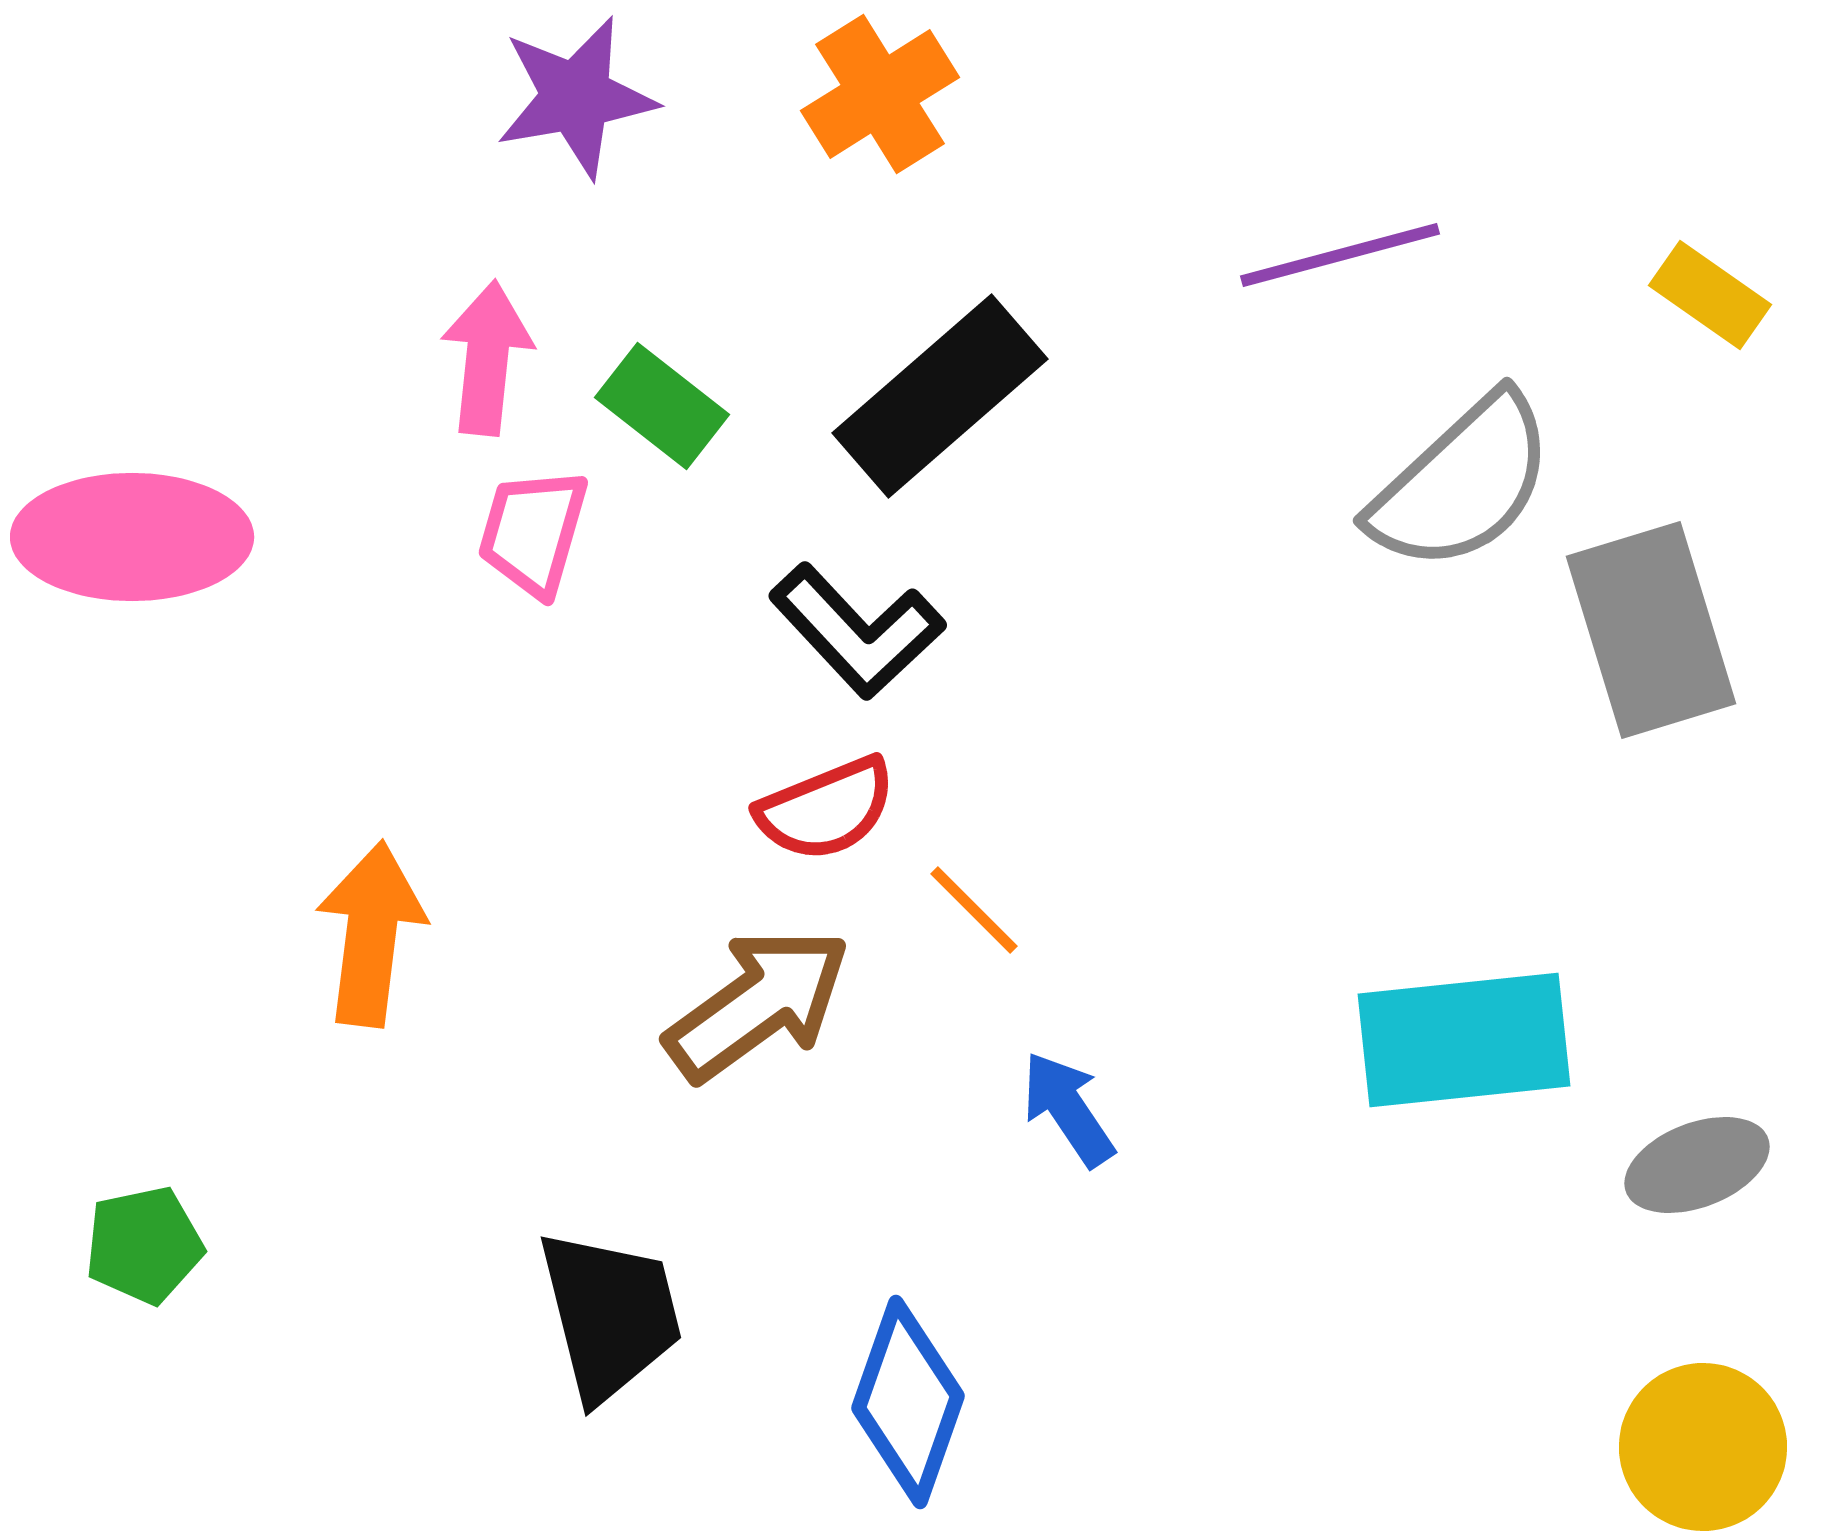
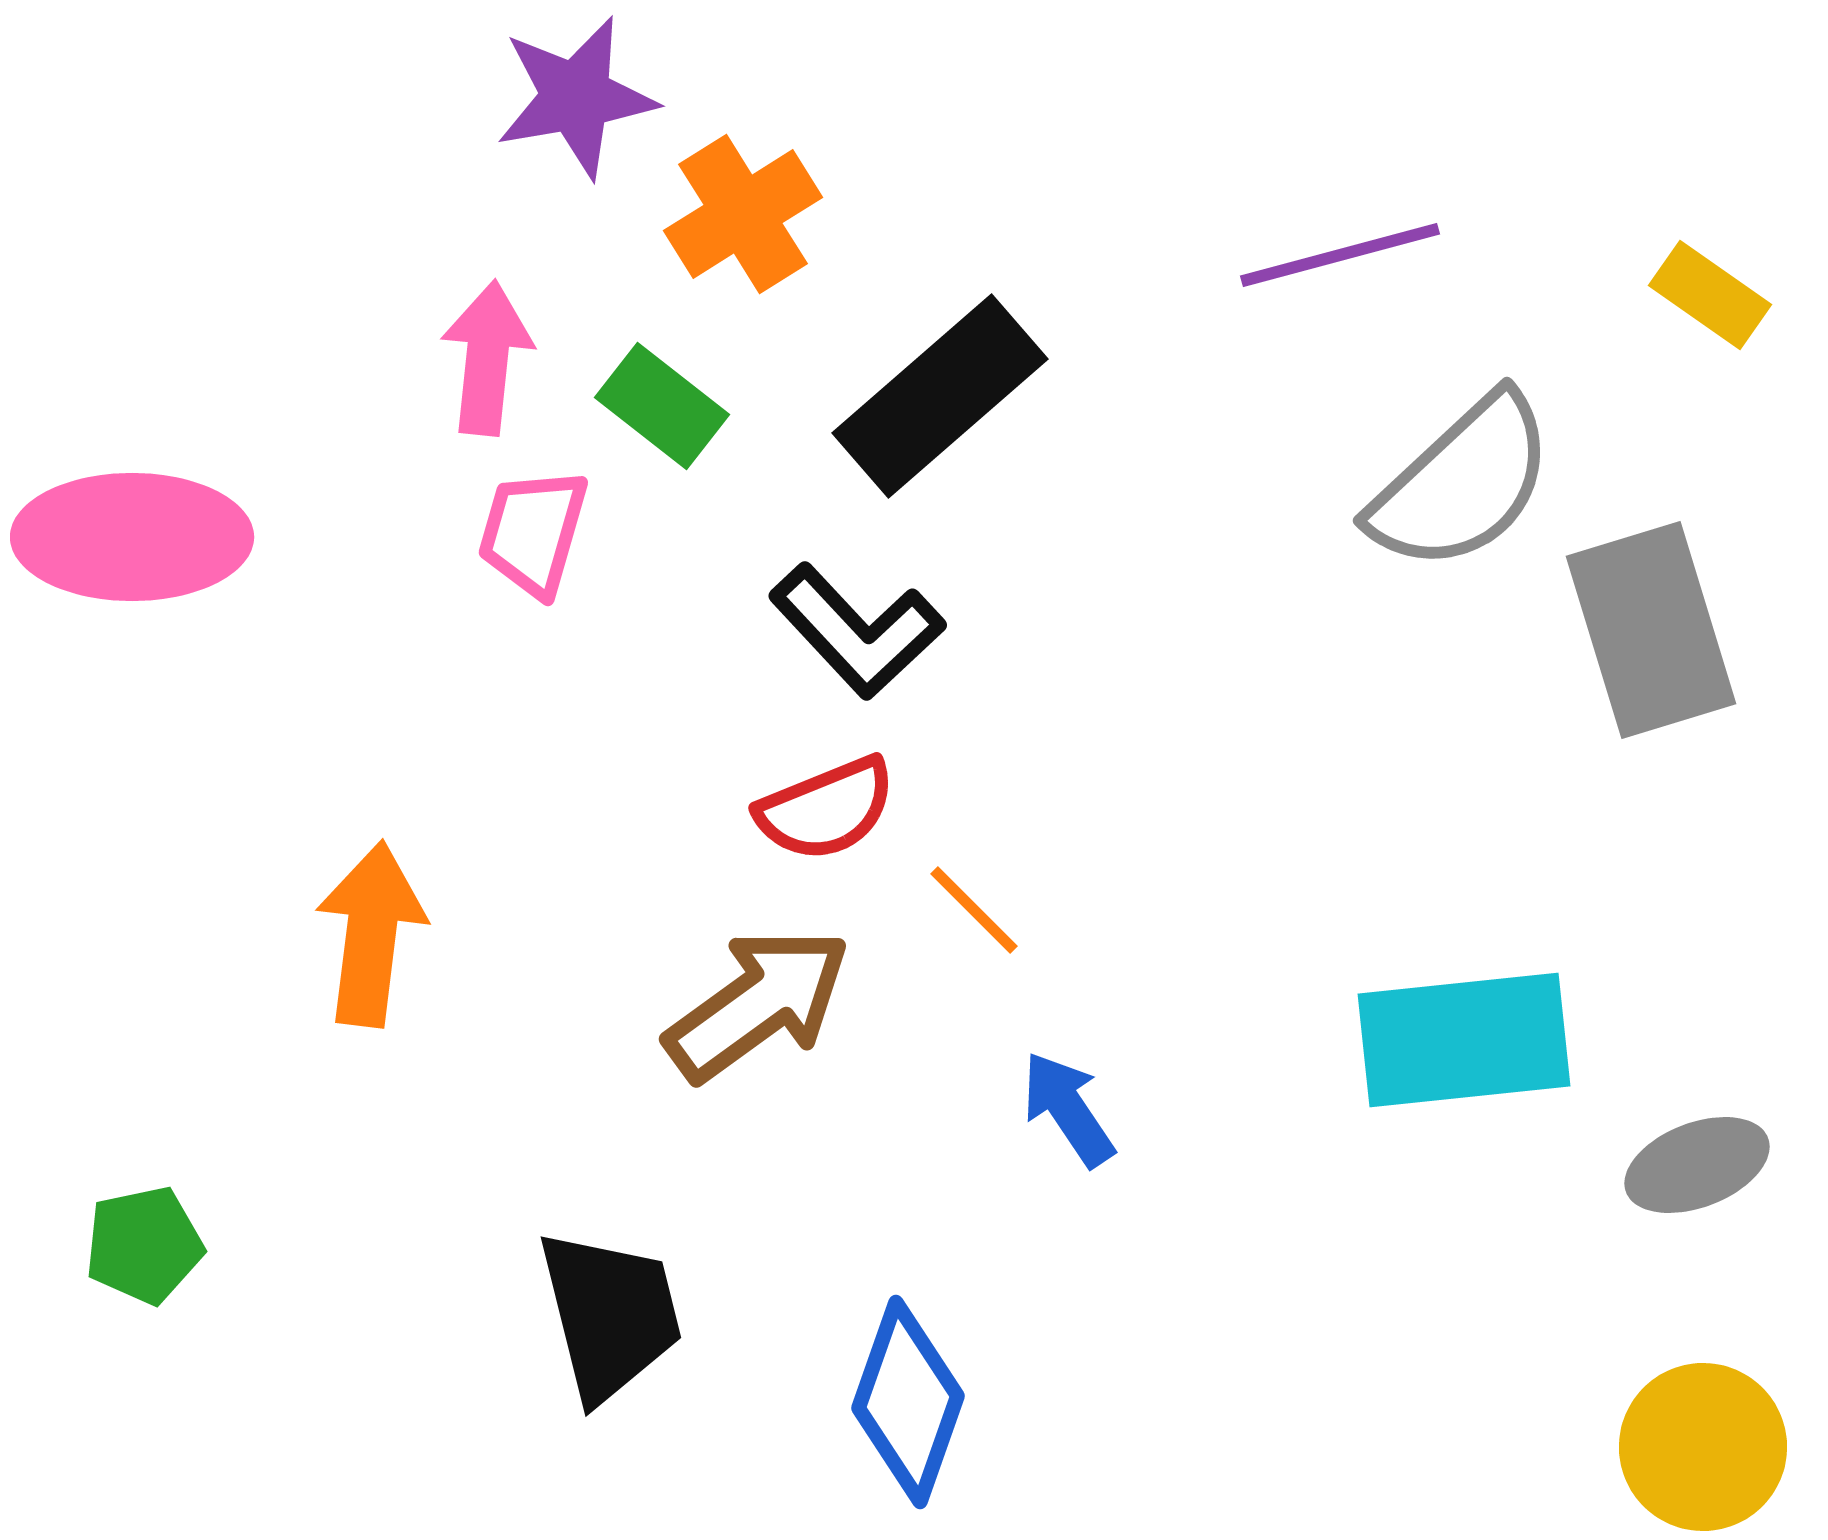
orange cross: moved 137 px left, 120 px down
